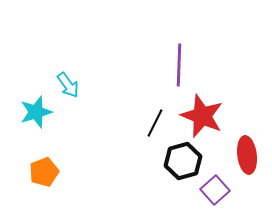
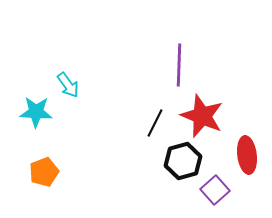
cyan star: rotated 20 degrees clockwise
